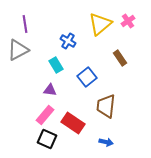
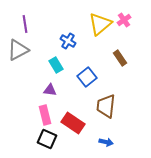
pink cross: moved 4 px left, 1 px up
pink rectangle: rotated 54 degrees counterclockwise
